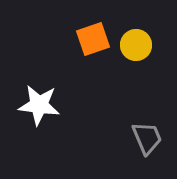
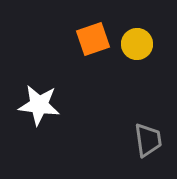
yellow circle: moved 1 px right, 1 px up
gray trapezoid: moved 1 px right, 2 px down; rotated 15 degrees clockwise
